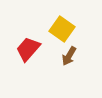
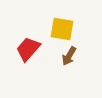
yellow square: rotated 25 degrees counterclockwise
